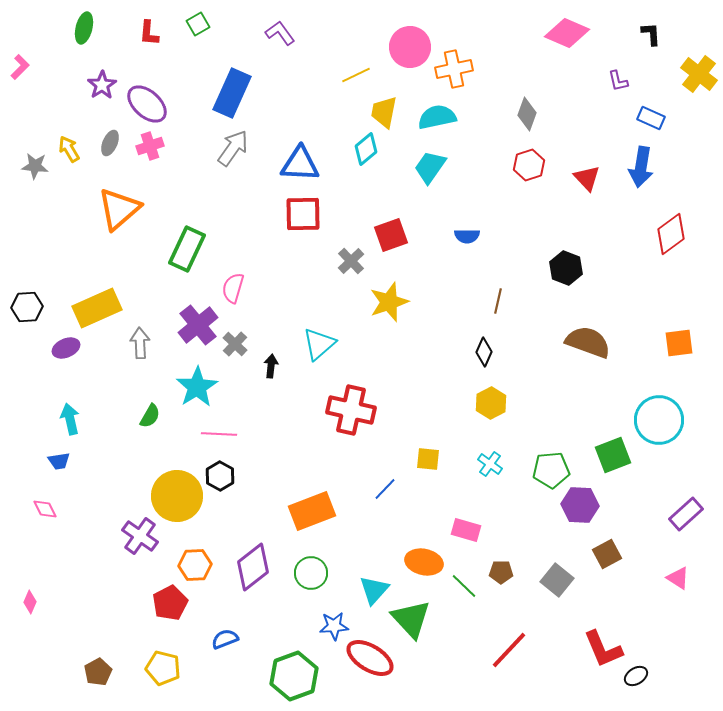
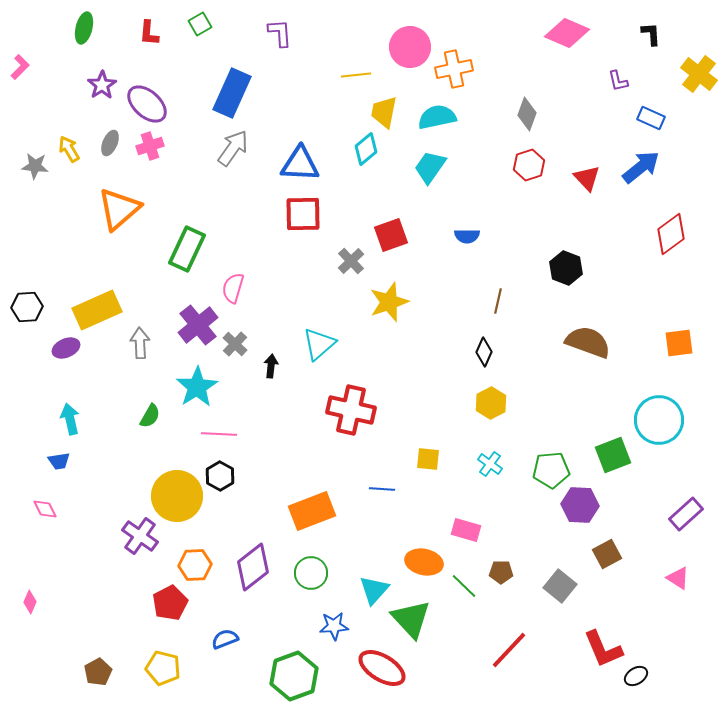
green square at (198, 24): moved 2 px right
purple L-shape at (280, 33): rotated 32 degrees clockwise
yellow line at (356, 75): rotated 20 degrees clockwise
blue arrow at (641, 167): rotated 138 degrees counterclockwise
yellow rectangle at (97, 308): moved 2 px down
blue line at (385, 489): moved 3 px left; rotated 50 degrees clockwise
gray square at (557, 580): moved 3 px right, 6 px down
red ellipse at (370, 658): moved 12 px right, 10 px down
